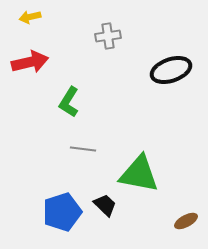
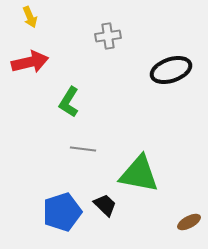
yellow arrow: rotated 100 degrees counterclockwise
brown ellipse: moved 3 px right, 1 px down
